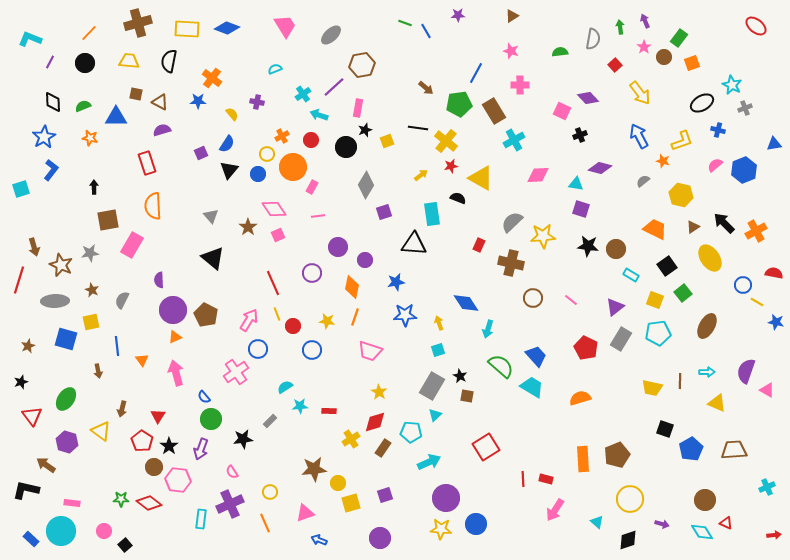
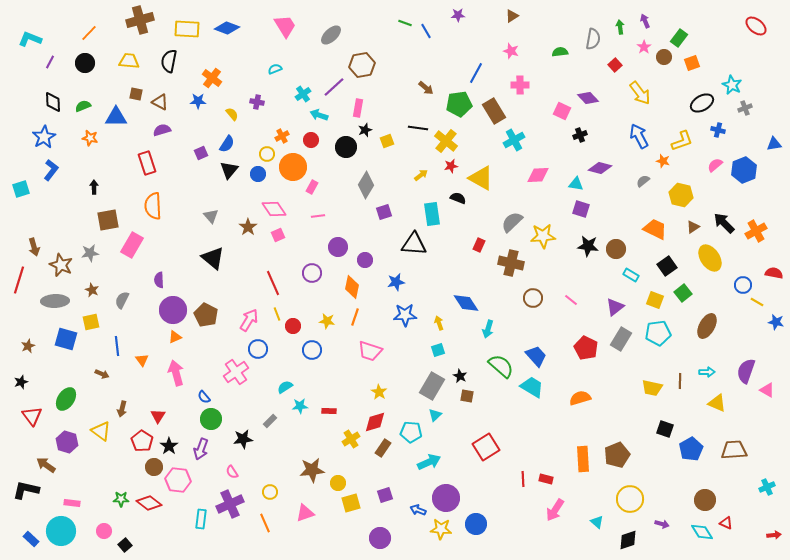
brown cross at (138, 23): moved 2 px right, 3 px up
brown arrow at (98, 371): moved 4 px right, 3 px down; rotated 56 degrees counterclockwise
brown star at (314, 469): moved 2 px left, 1 px down
blue arrow at (319, 540): moved 99 px right, 30 px up
